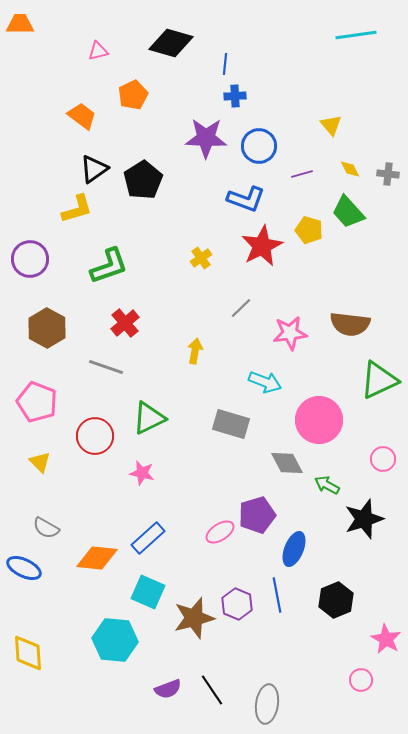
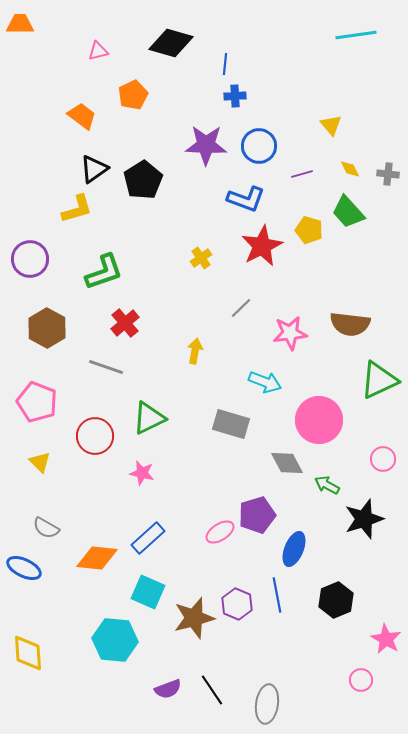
purple star at (206, 138): moved 7 px down
green L-shape at (109, 266): moved 5 px left, 6 px down
